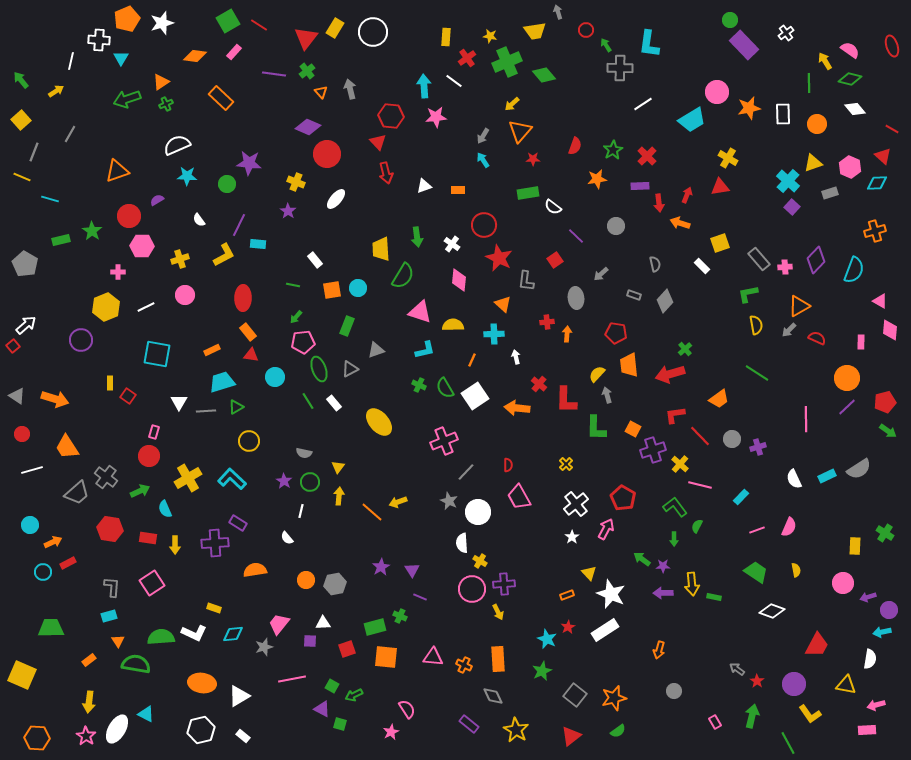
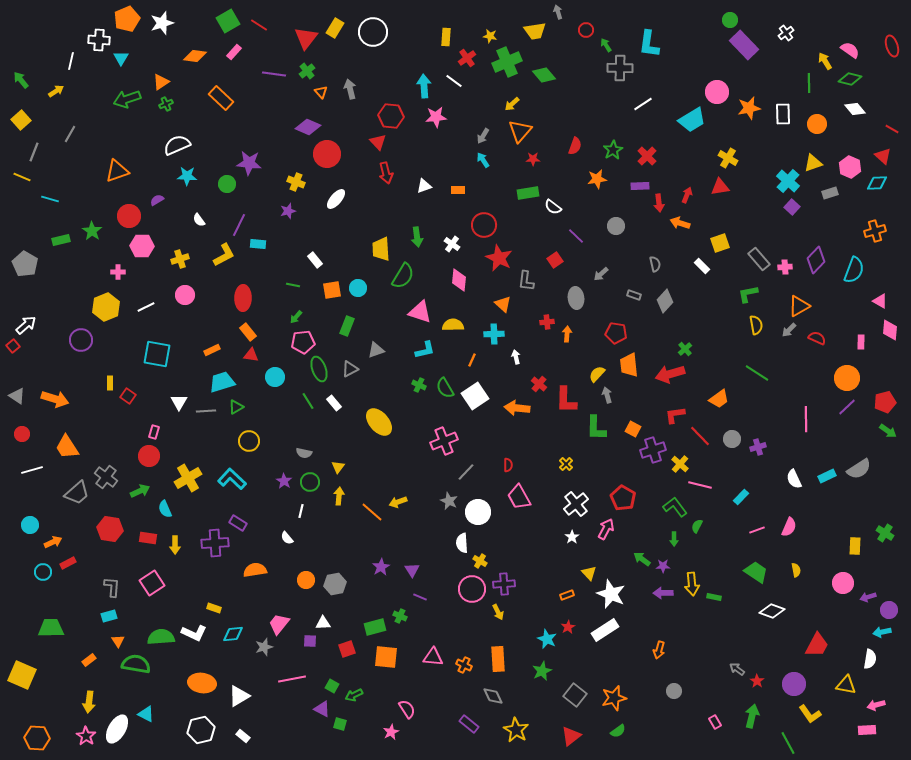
purple star at (288, 211): rotated 21 degrees clockwise
